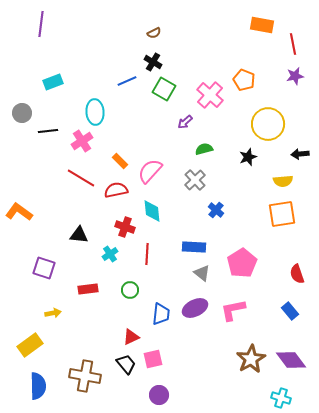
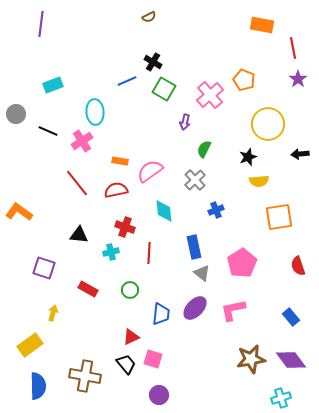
brown semicircle at (154, 33): moved 5 px left, 16 px up
red line at (293, 44): moved 4 px down
purple star at (295, 76): moved 3 px right, 3 px down; rotated 24 degrees counterclockwise
cyan rectangle at (53, 82): moved 3 px down
pink cross at (210, 95): rotated 8 degrees clockwise
gray circle at (22, 113): moved 6 px left, 1 px down
purple arrow at (185, 122): rotated 35 degrees counterclockwise
black line at (48, 131): rotated 30 degrees clockwise
green semicircle at (204, 149): rotated 48 degrees counterclockwise
orange rectangle at (120, 161): rotated 35 degrees counterclockwise
pink semicircle at (150, 171): rotated 12 degrees clockwise
red line at (81, 178): moved 4 px left, 5 px down; rotated 20 degrees clockwise
yellow semicircle at (283, 181): moved 24 px left
blue cross at (216, 210): rotated 28 degrees clockwise
cyan diamond at (152, 211): moved 12 px right
orange square at (282, 214): moved 3 px left, 3 px down
blue rectangle at (194, 247): rotated 75 degrees clockwise
cyan cross at (110, 254): moved 1 px right, 2 px up; rotated 21 degrees clockwise
red line at (147, 254): moved 2 px right, 1 px up
red semicircle at (297, 274): moved 1 px right, 8 px up
red rectangle at (88, 289): rotated 36 degrees clockwise
purple ellipse at (195, 308): rotated 20 degrees counterclockwise
blue rectangle at (290, 311): moved 1 px right, 6 px down
yellow arrow at (53, 313): rotated 63 degrees counterclockwise
pink square at (153, 359): rotated 30 degrees clockwise
brown star at (251, 359): rotated 20 degrees clockwise
cyan cross at (281, 398): rotated 36 degrees counterclockwise
